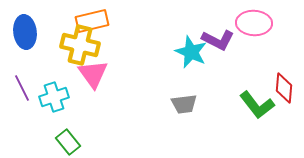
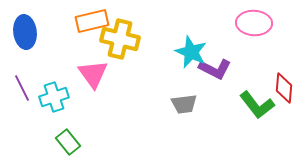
purple L-shape: moved 3 px left, 29 px down
yellow cross: moved 40 px right, 6 px up
